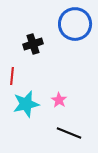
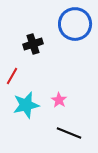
red line: rotated 24 degrees clockwise
cyan star: moved 1 px down
